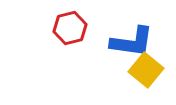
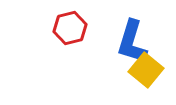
blue L-shape: rotated 99 degrees clockwise
